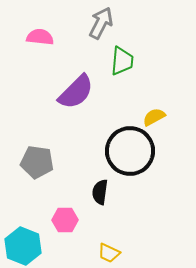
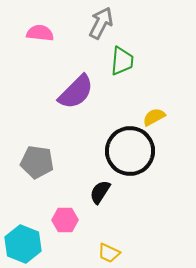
pink semicircle: moved 4 px up
black semicircle: rotated 25 degrees clockwise
cyan hexagon: moved 2 px up
